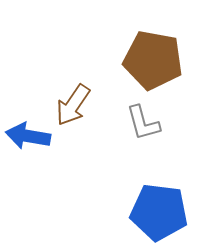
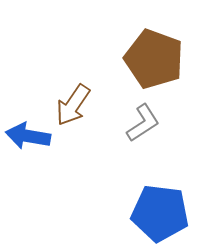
brown pentagon: moved 1 px right, 1 px up; rotated 10 degrees clockwise
gray L-shape: rotated 108 degrees counterclockwise
blue pentagon: moved 1 px right, 1 px down
